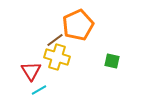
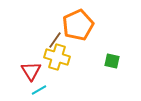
brown line: rotated 18 degrees counterclockwise
